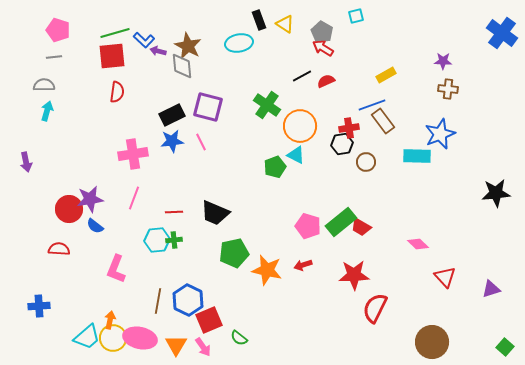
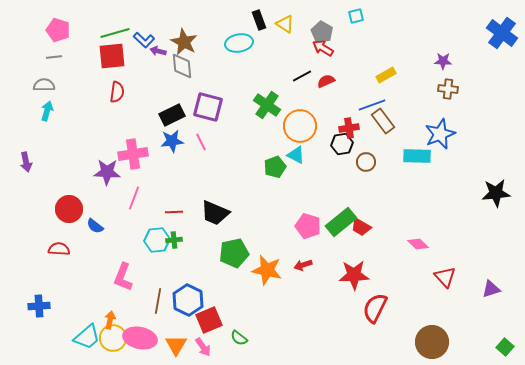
brown star at (188, 46): moved 4 px left, 4 px up
purple star at (90, 199): moved 17 px right, 27 px up; rotated 12 degrees clockwise
pink L-shape at (116, 269): moved 7 px right, 8 px down
